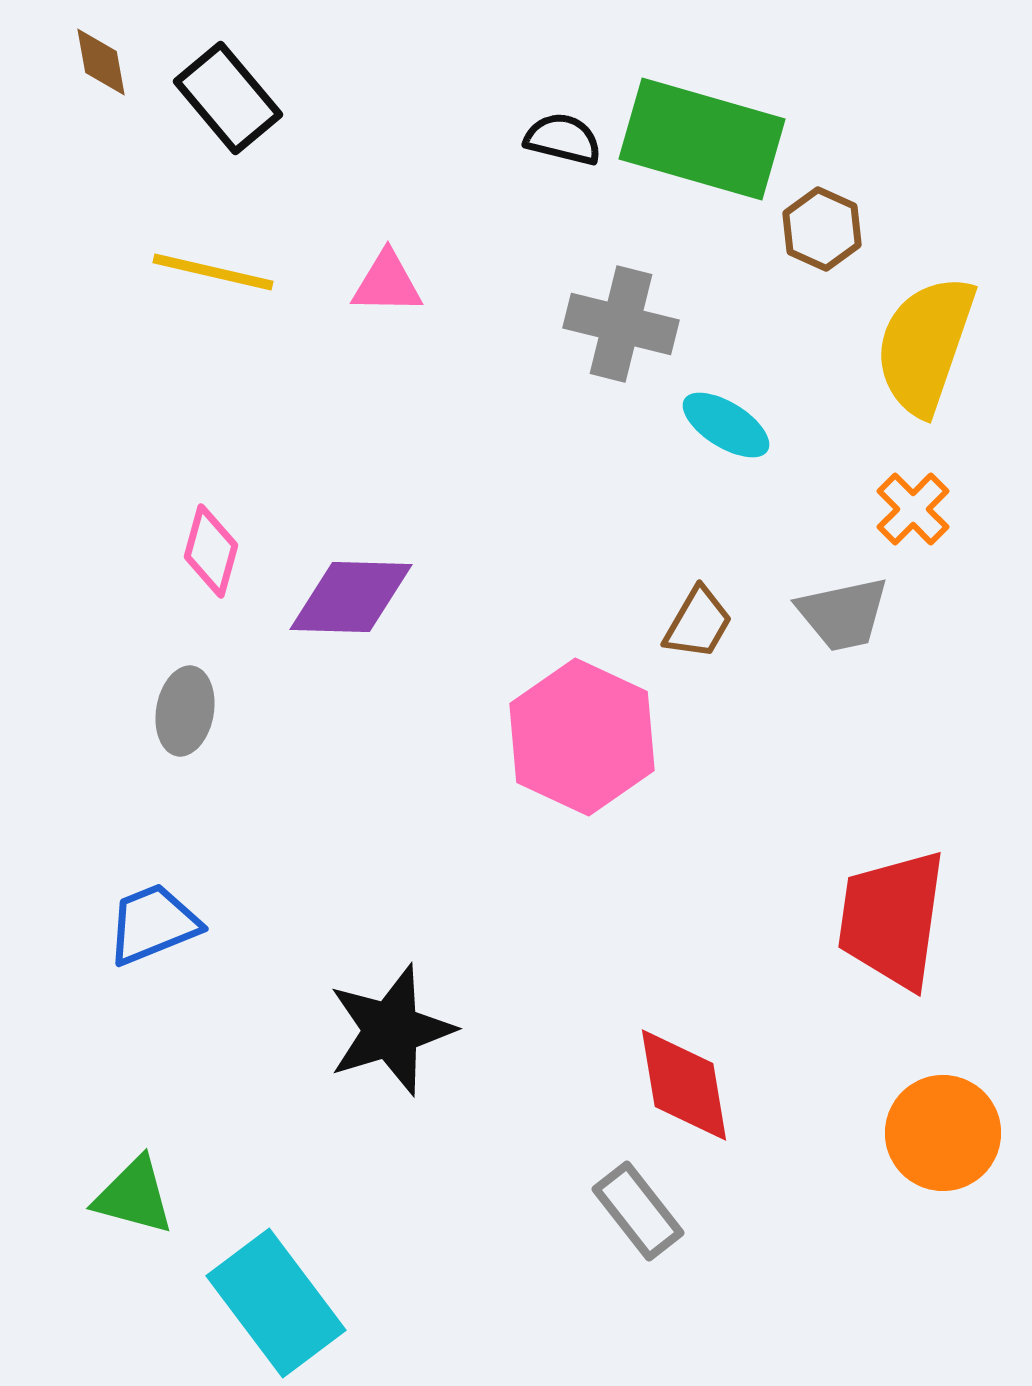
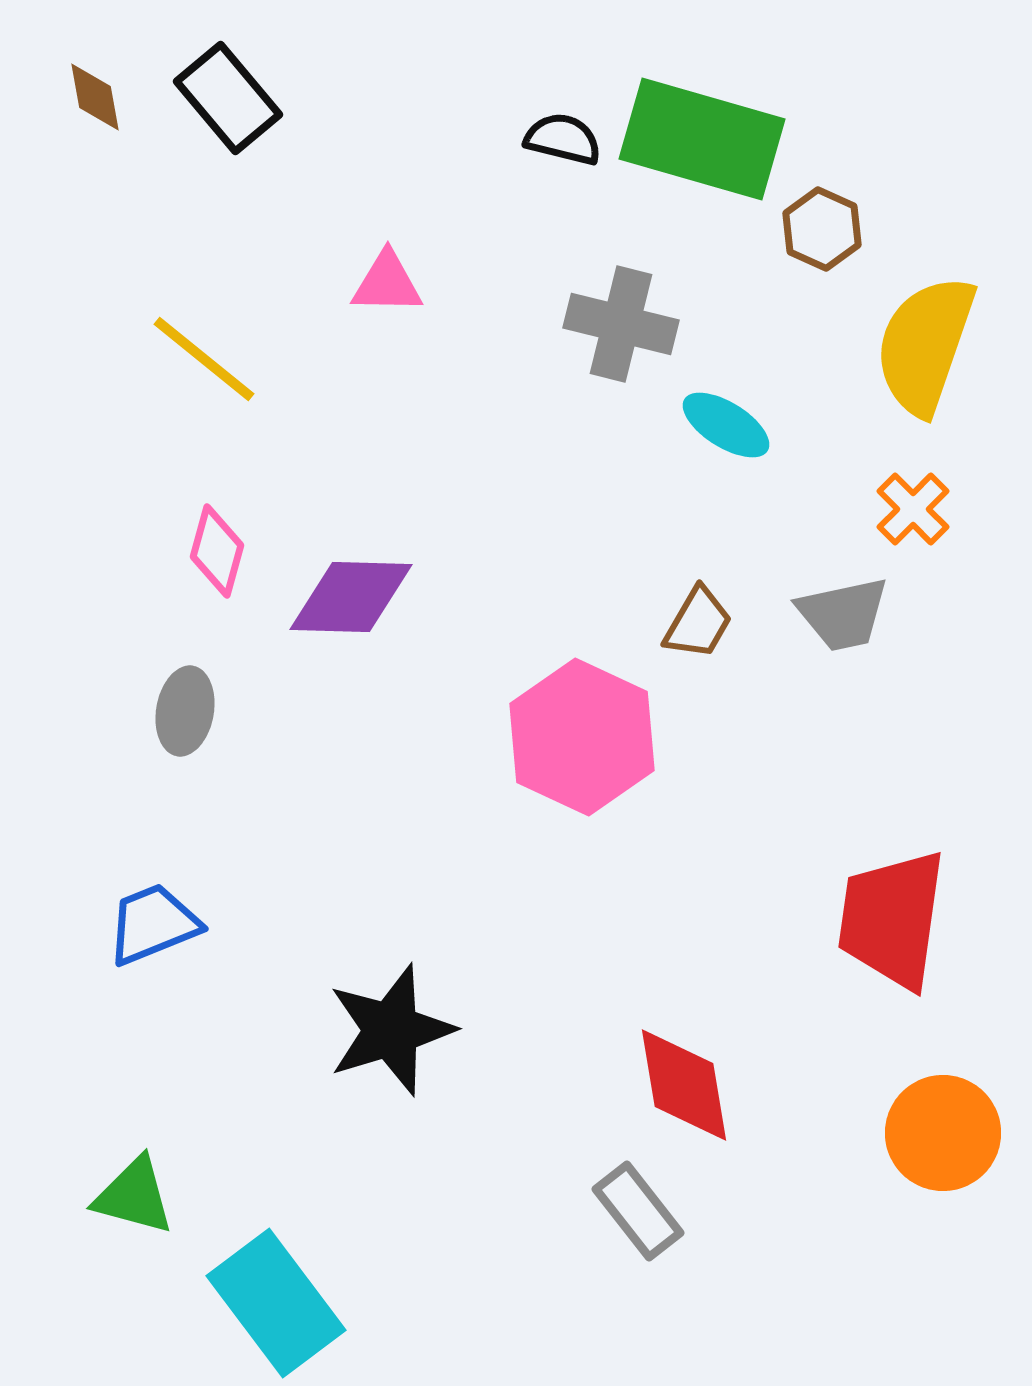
brown diamond: moved 6 px left, 35 px down
yellow line: moved 9 px left, 87 px down; rotated 26 degrees clockwise
pink diamond: moved 6 px right
